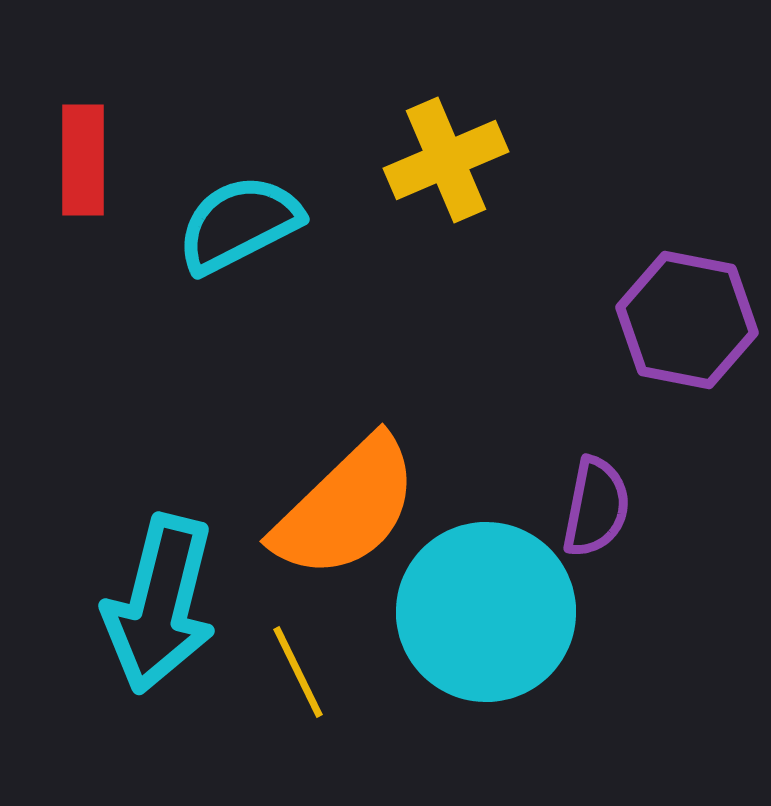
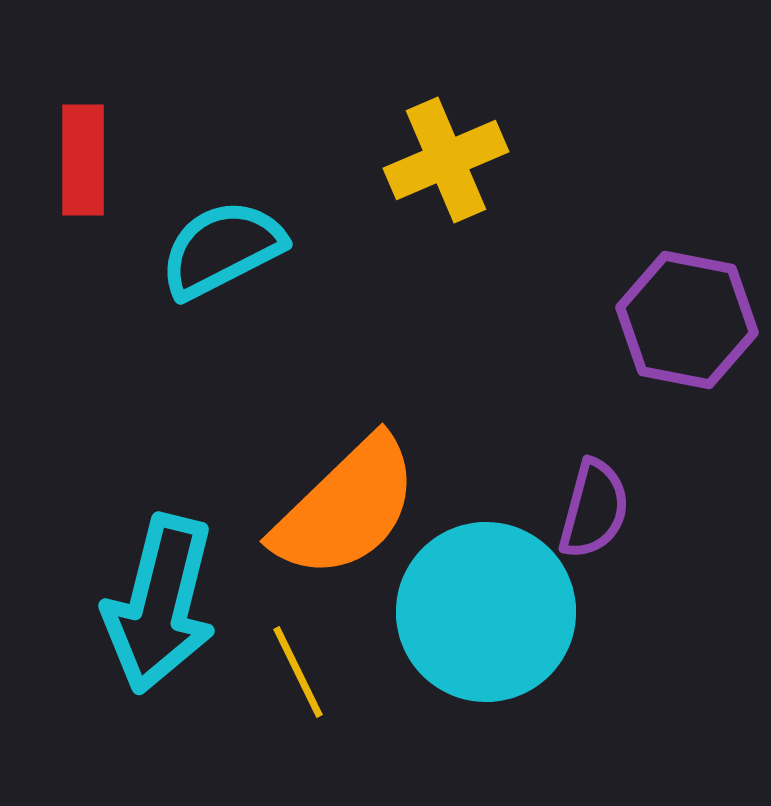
cyan semicircle: moved 17 px left, 25 px down
purple semicircle: moved 2 px left, 2 px down; rotated 4 degrees clockwise
